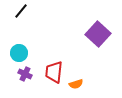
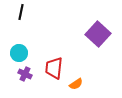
black line: moved 1 px down; rotated 28 degrees counterclockwise
red trapezoid: moved 4 px up
orange semicircle: rotated 16 degrees counterclockwise
